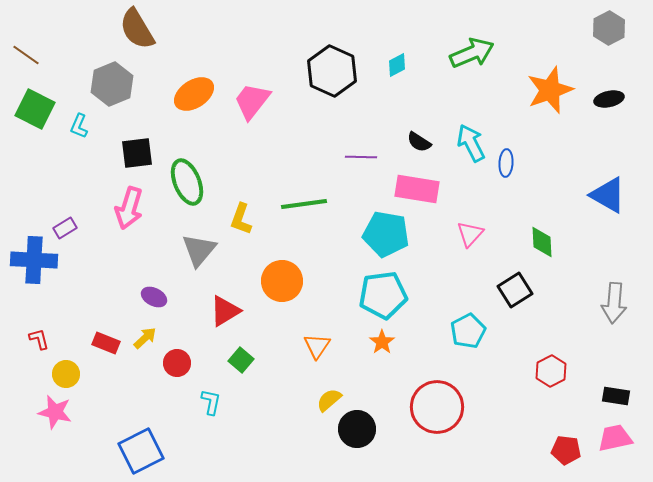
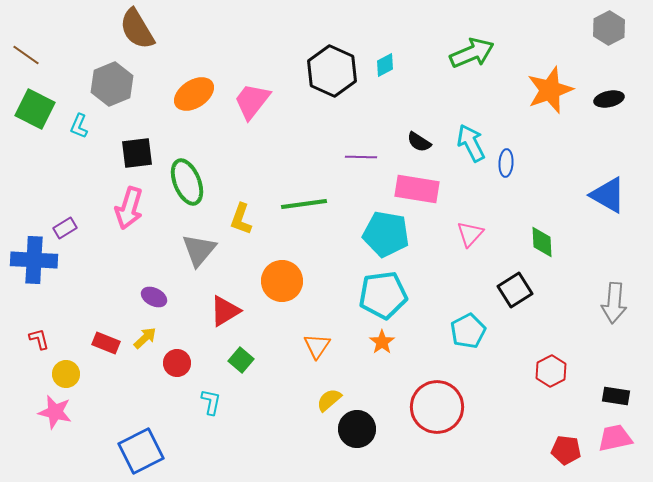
cyan diamond at (397, 65): moved 12 px left
